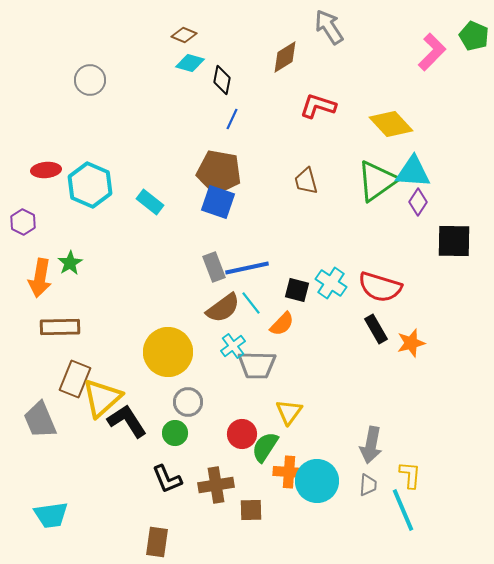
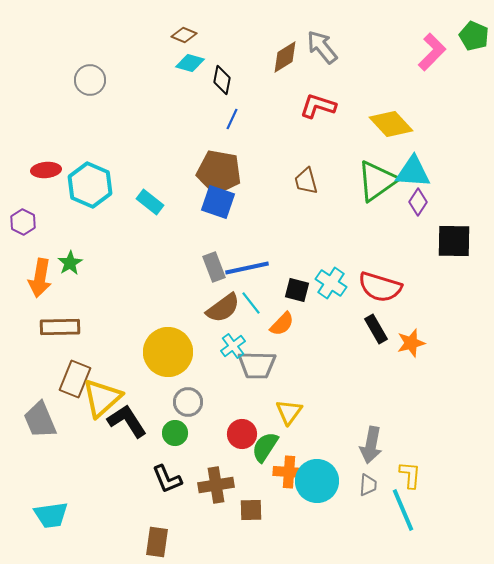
gray arrow at (329, 27): moved 7 px left, 20 px down; rotated 6 degrees counterclockwise
